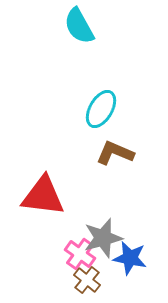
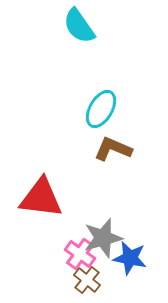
cyan semicircle: rotated 6 degrees counterclockwise
brown L-shape: moved 2 px left, 4 px up
red triangle: moved 2 px left, 2 px down
